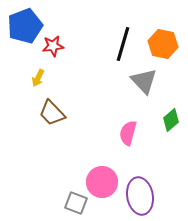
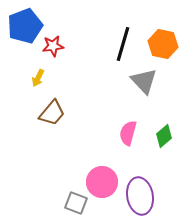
brown trapezoid: rotated 96 degrees counterclockwise
green diamond: moved 7 px left, 16 px down
